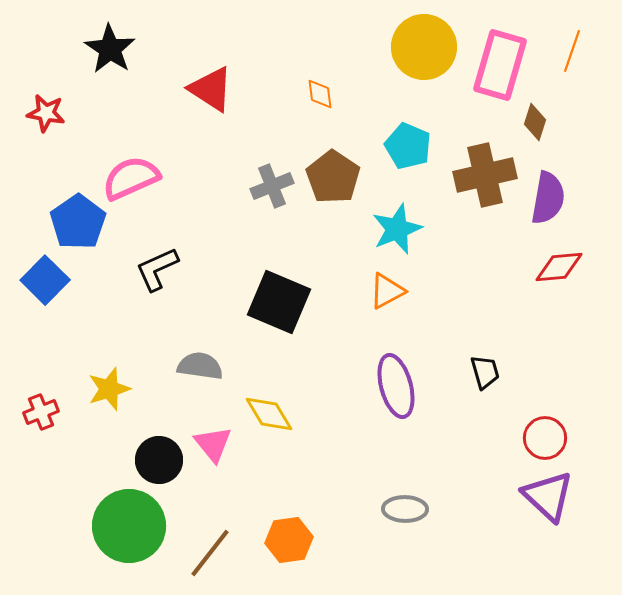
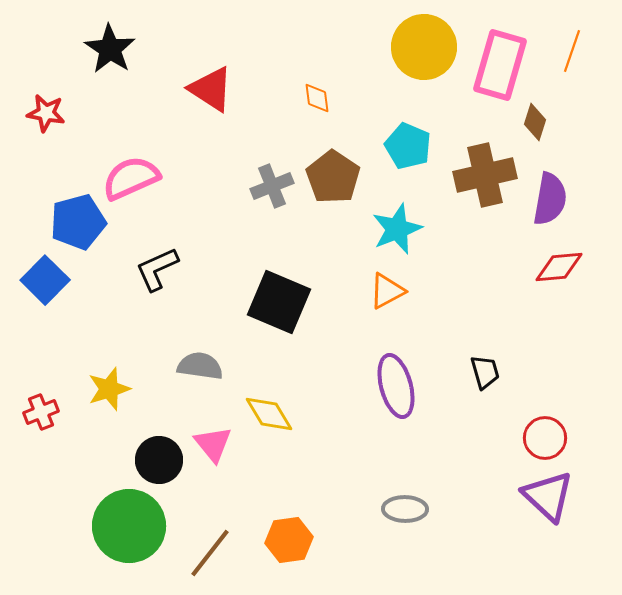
orange diamond: moved 3 px left, 4 px down
purple semicircle: moved 2 px right, 1 px down
blue pentagon: rotated 20 degrees clockwise
